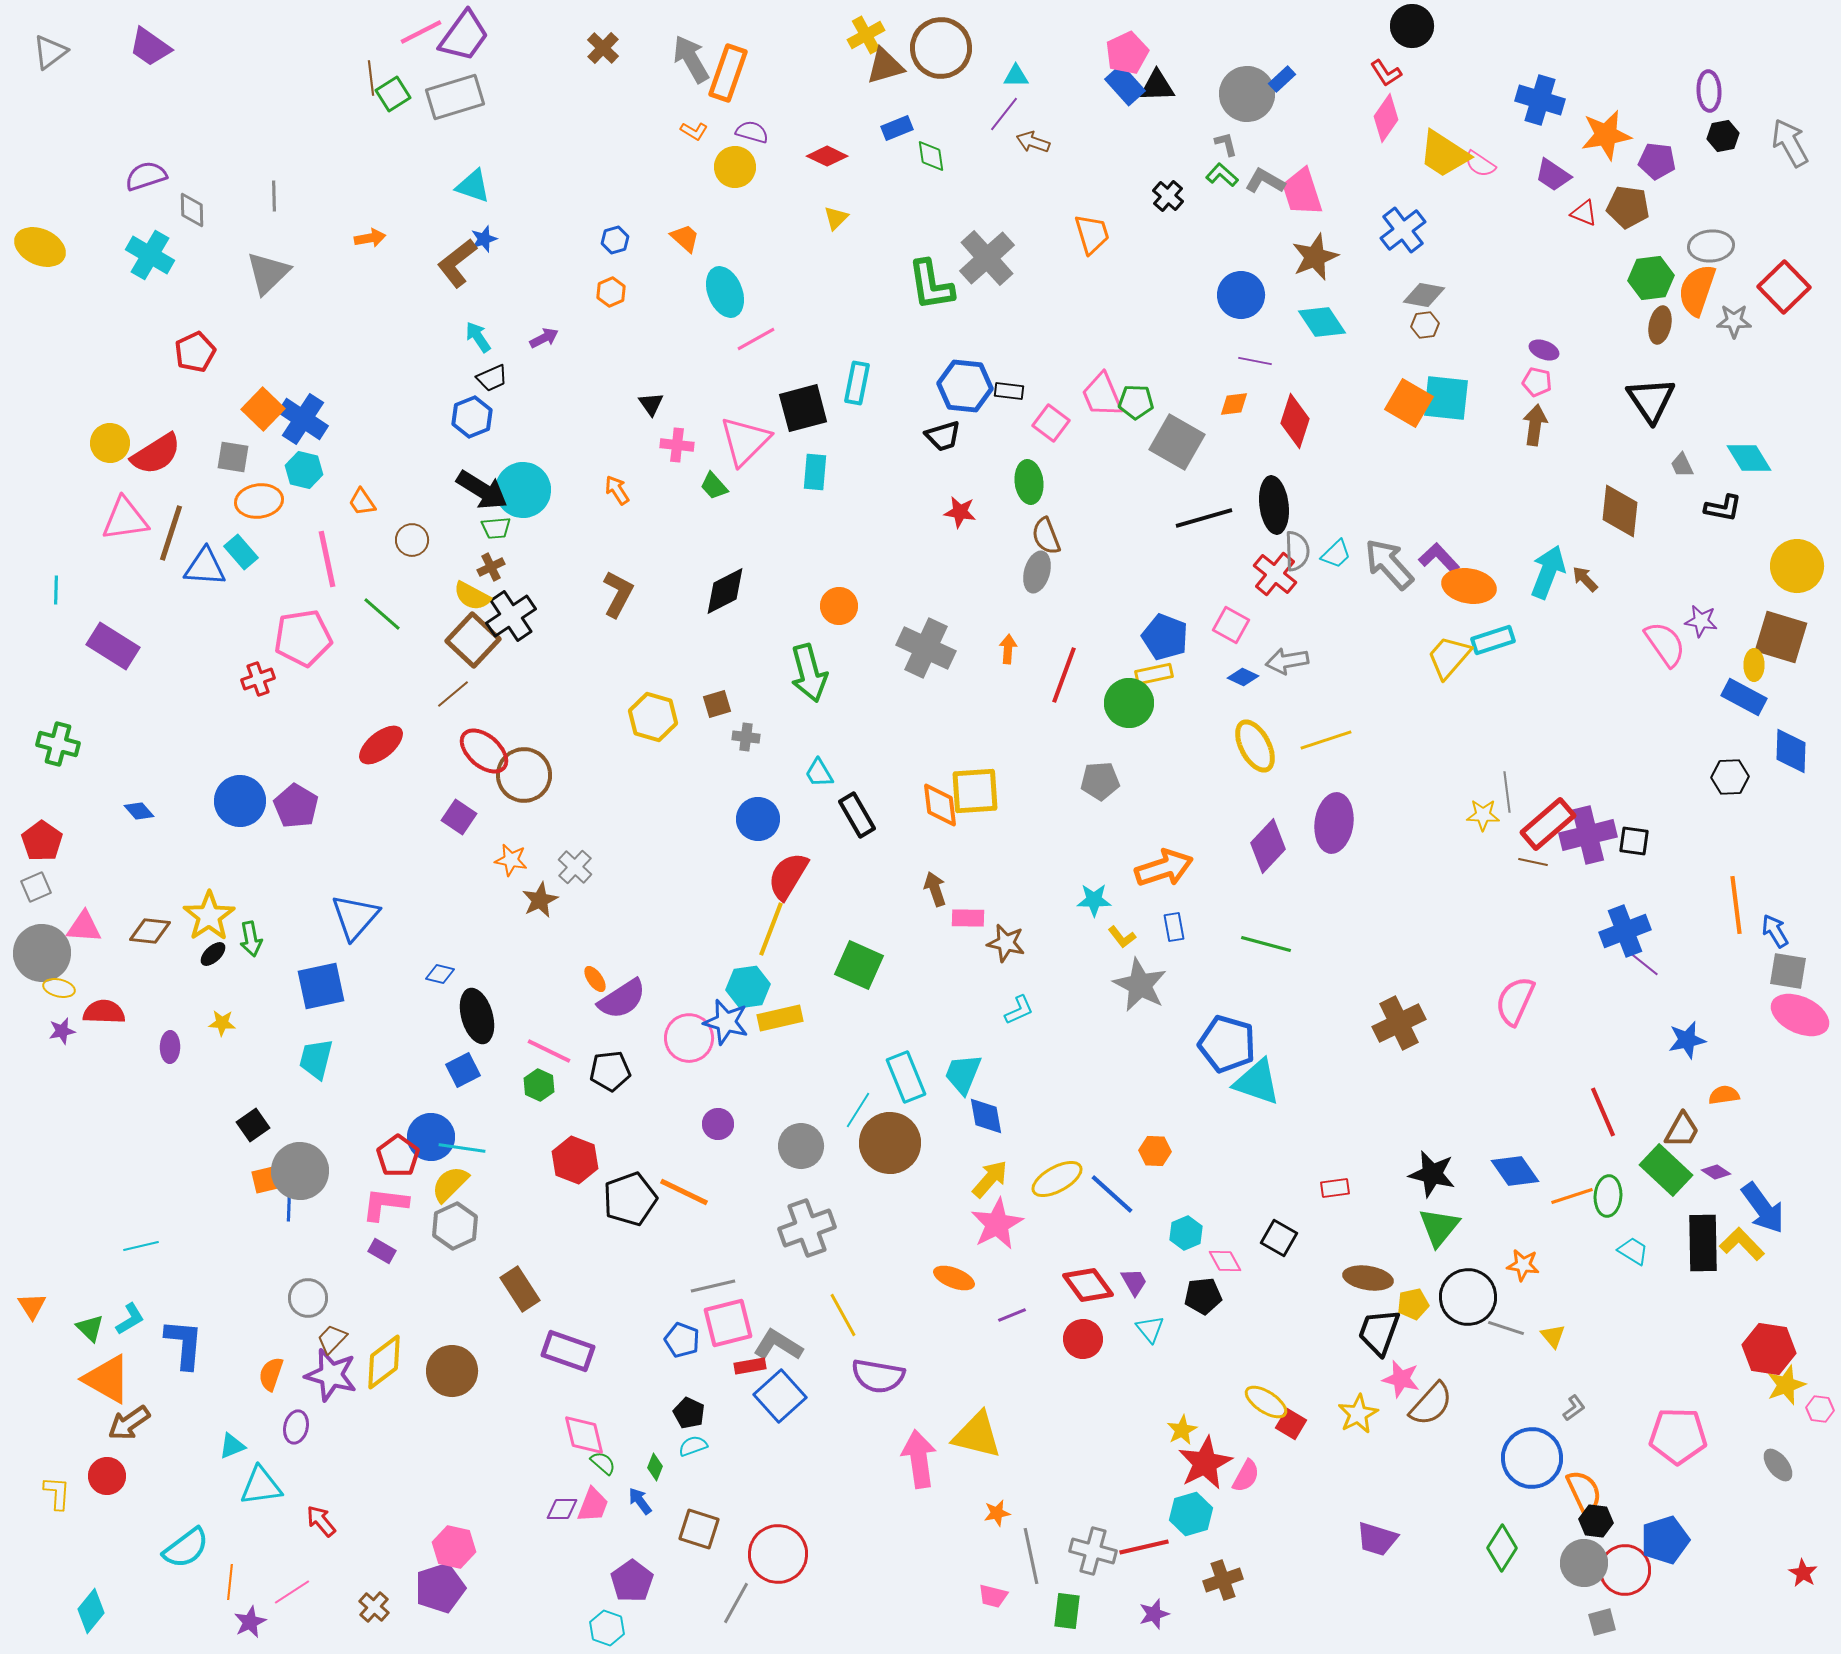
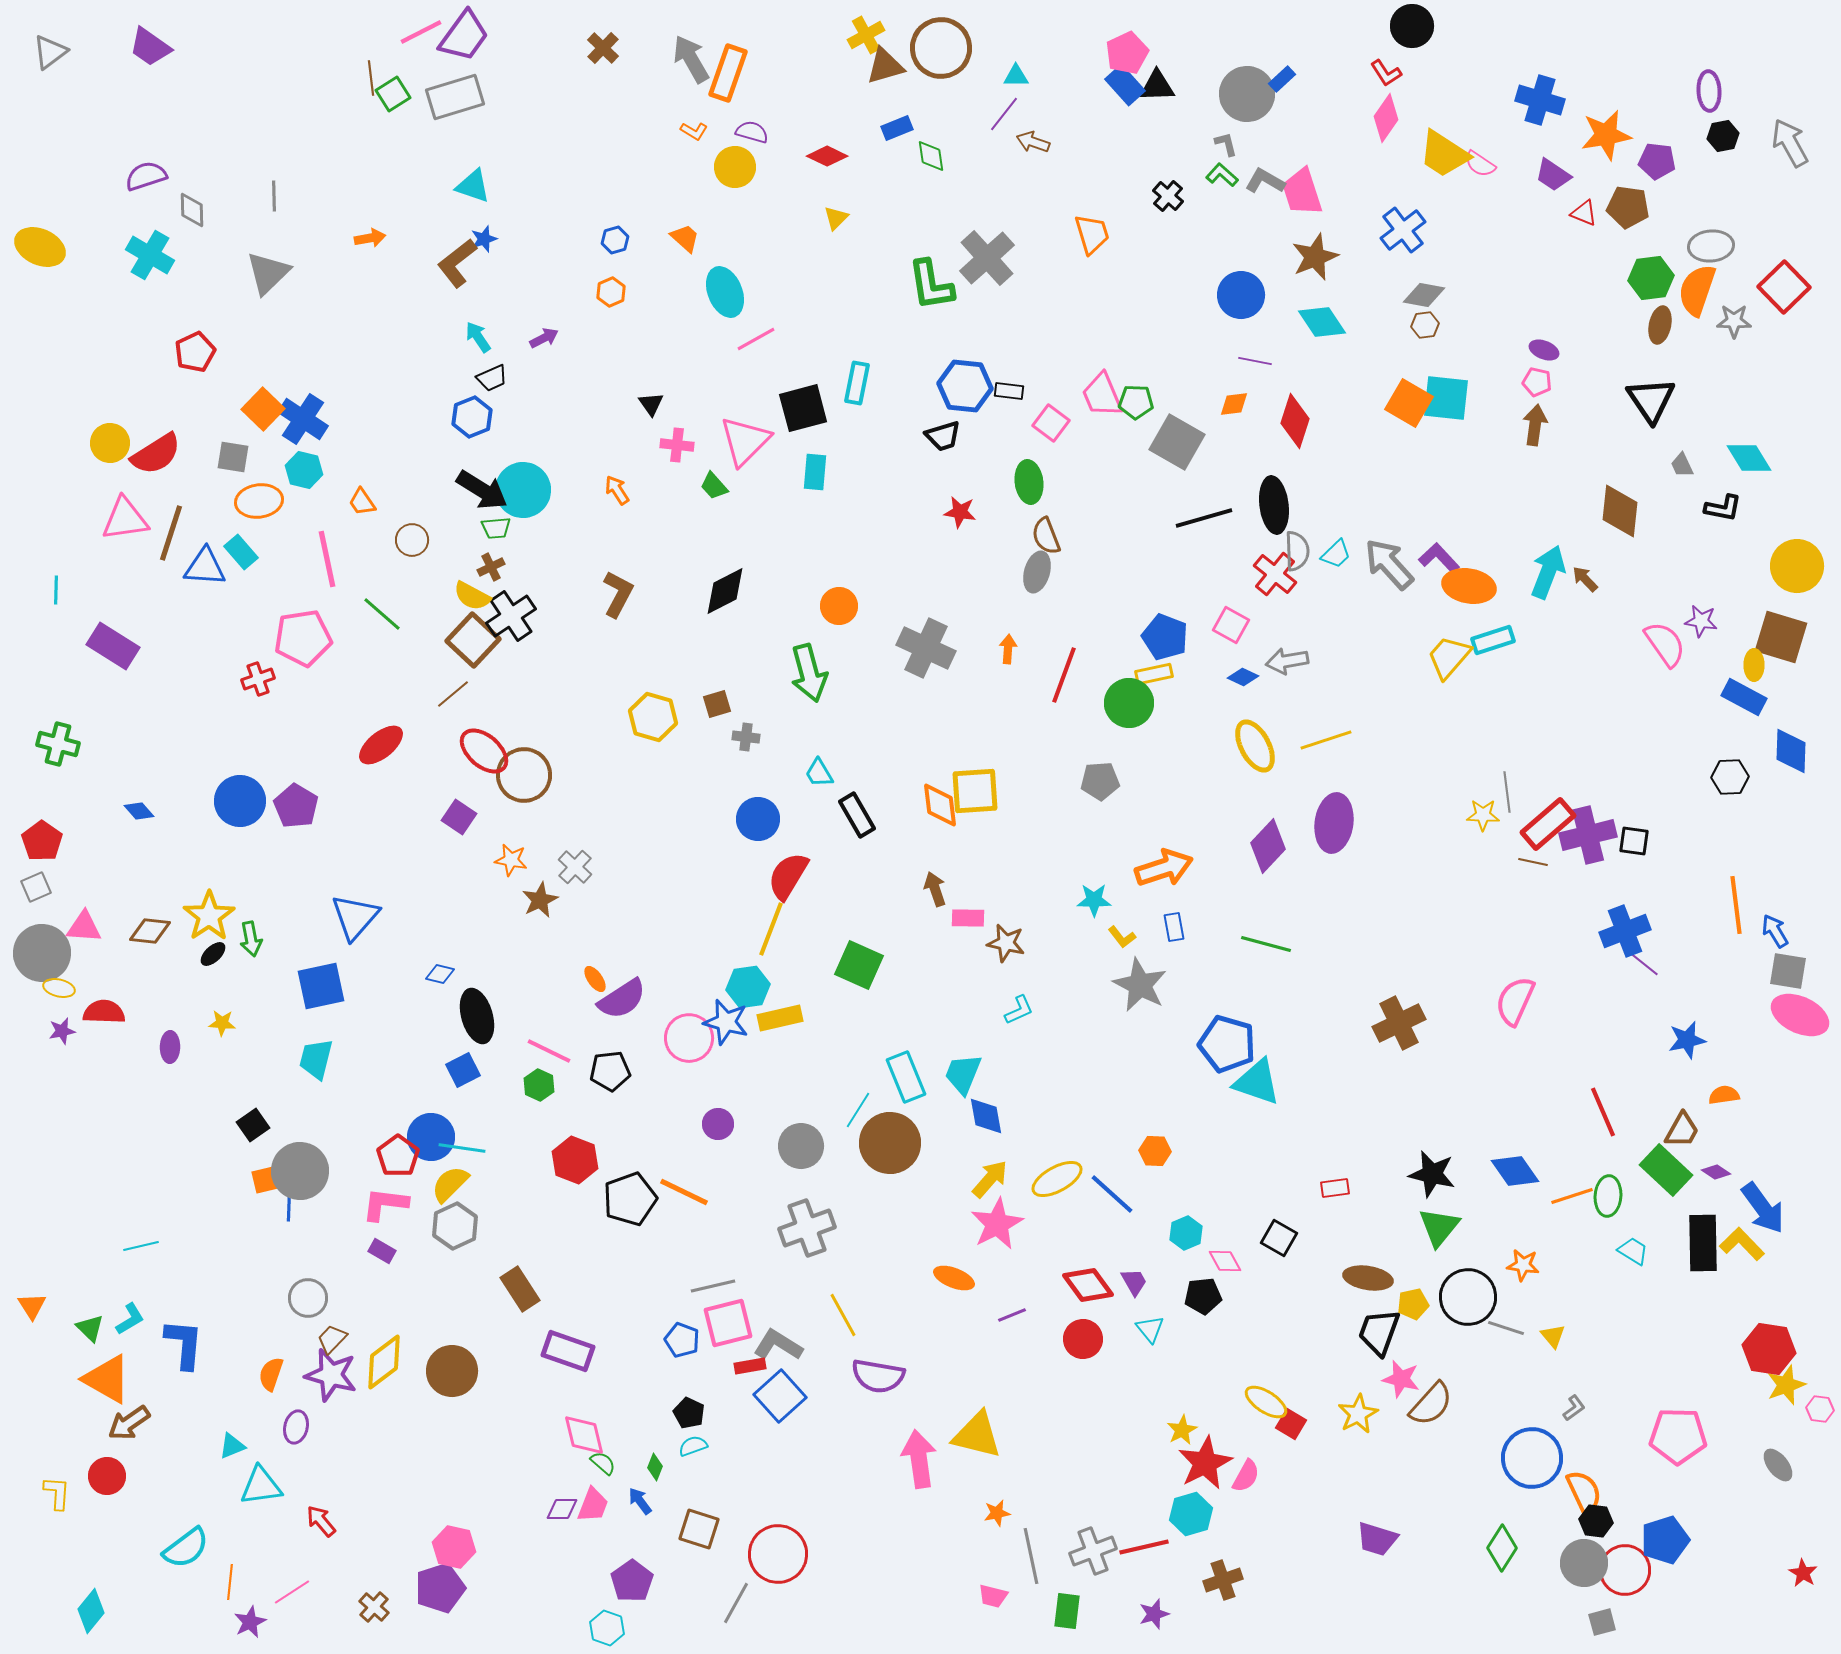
gray cross at (1093, 1551): rotated 36 degrees counterclockwise
